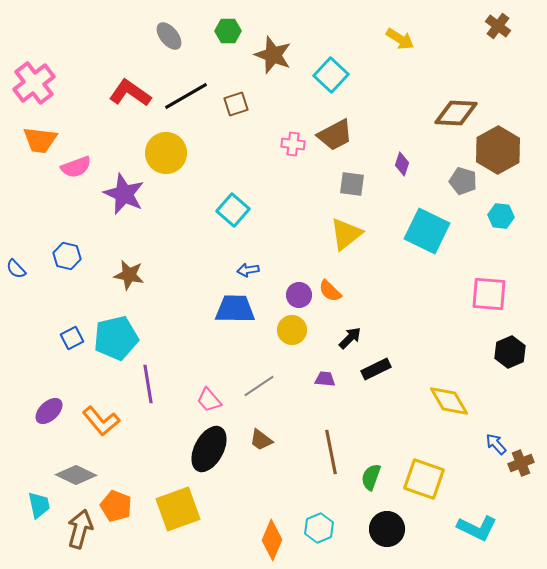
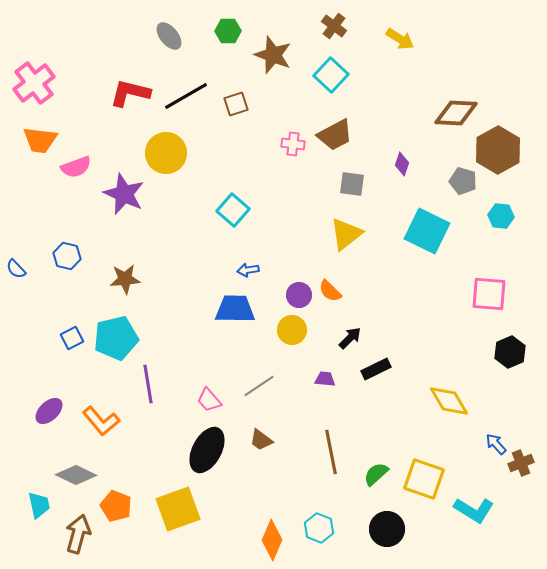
brown cross at (498, 26): moved 164 px left
red L-shape at (130, 93): rotated 21 degrees counterclockwise
brown star at (129, 275): moved 4 px left, 4 px down; rotated 16 degrees counterclockwise
black ellipse at (209, 449): moved 2 px left, 1 px down
green semicircle at (371, 477): moved 5 px right, 3 px up; rotated 28 degrees clockwise
cyan hexagon at (319, 528): rotated 16 degrees counterclockwise
cyan L-shape at (477, 528): moved 3 px left, 18 px up; rotated 6 degrees clockwise
brown arrow at (80, 529): moved 2 px left, 5 px down
